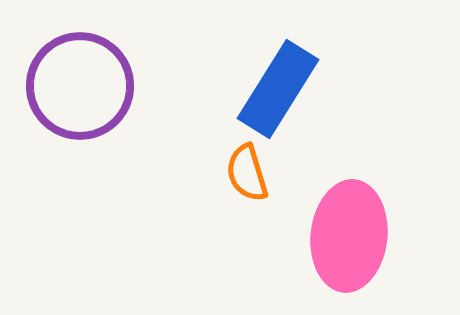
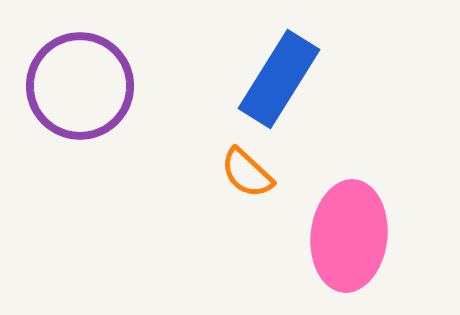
blue rectangle: moved 1 px right, 10 px up
orange semicircle: rotated 30 degrees counterclockwise
